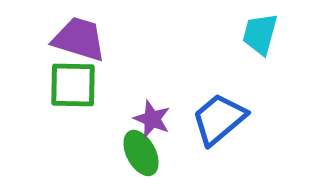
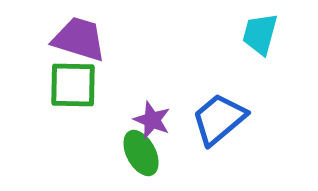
purple star: moved 1 px down
